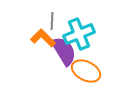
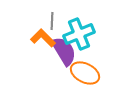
orange ellipse: moved 1 px left, 2 px down
